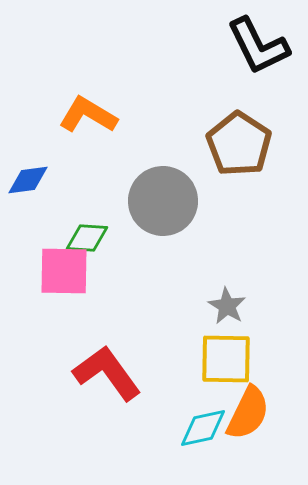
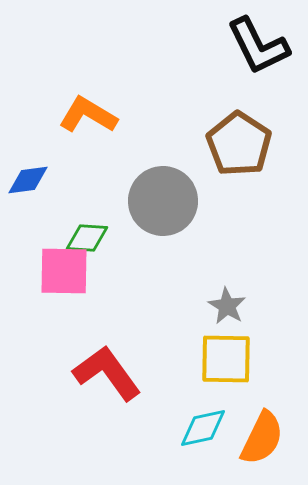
orange semicircle: moved 14 px right, 25 px down
